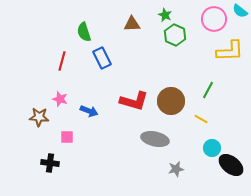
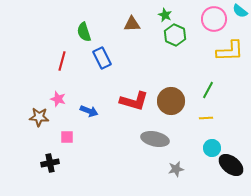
pink star: moved 2 px left
yellow line: moved 5 px right, 1 px up; rotated 32 degrees counterclockwise
black cross: rotated 18 degrees counterclockwise
